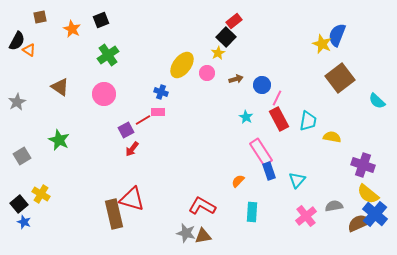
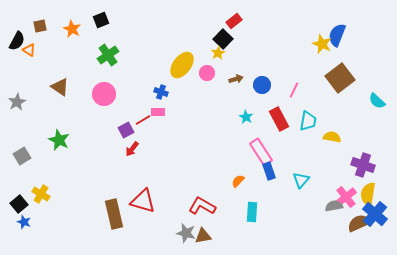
brown square at (40, 17): moved 9 px down
black square at (226, 37): moved 3 px left, 2 px down
pink line at (277, 98): moved 17 px right, 8 px up
cyan triangle at (297, 180): moved 4 px right
yellow semicircle at (368, 194): rotated 60 degrees clockwise
red triangle at (132, 199): moved 11 px right, 2 px down
pink cross at (306, 216): moved 40 px right, 19 px up
